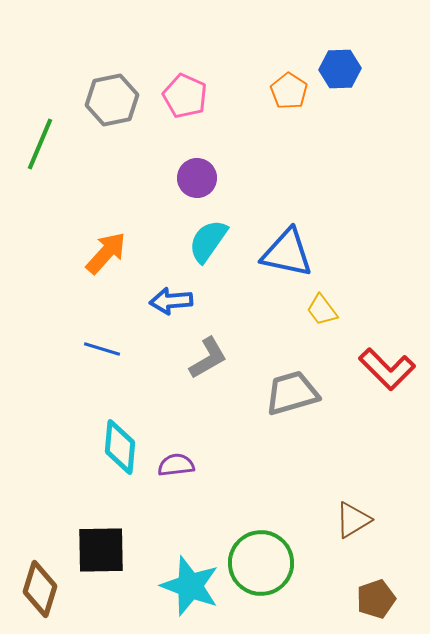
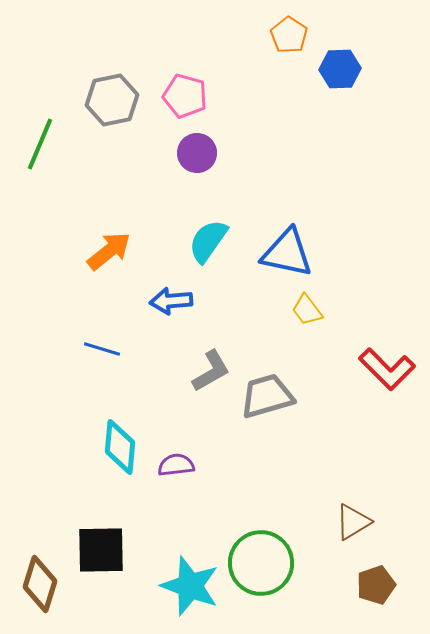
orange pentagon: moved 56 px up
pink pentagon: rotated 9 degrees counterclockwise
purple circle: moved 25 px up
orange arrow: moved 3 px right, 2 px up; rotated 9 degrees clockwise
yellow trapezoid: moved 15 px left
gray L-shape: moved 3 px right, 13 px down
gray trapezoid: moved 25 px left, 3 px down
brown triangle: moved 2 px down
brown diamond: moved 5 px up
brown pentagon: moved 14 px up
